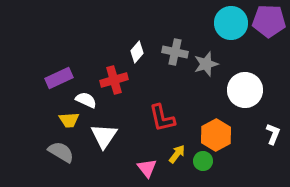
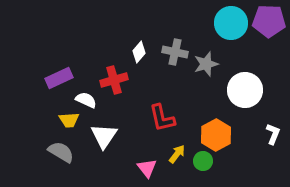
white diamond: moved 2 px right
